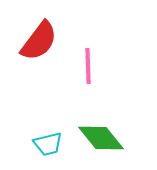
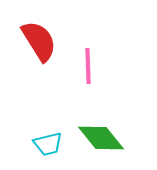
red semicircle: rotated 69 degrees counterclockwise
